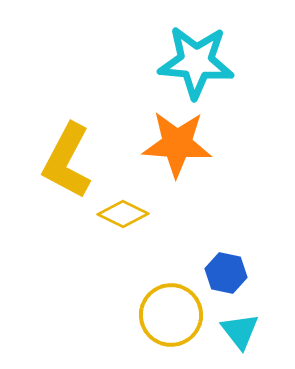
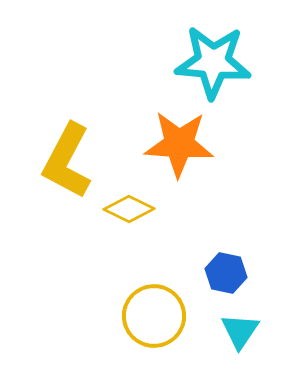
cyan star: moved 17 px right
orange star: moved 2 px right
yellow diamond: moved 6 px right, 5 px up
yellow circle: moved 17 px left, 1 px down
cyan triangle: rotated 12 degrees clockwise
